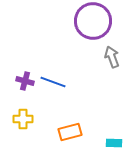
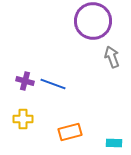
blue line: moved 2 px down
